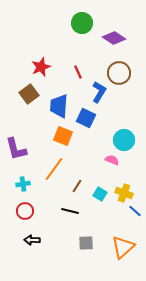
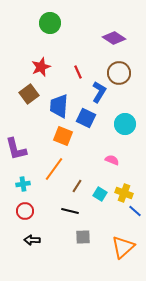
green circle: moved 32 px left
cyan circle: moved 1 px right, 16 px up
gray square: moved 3 px left, 6 px up
